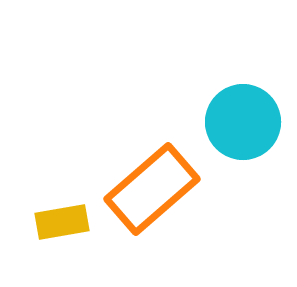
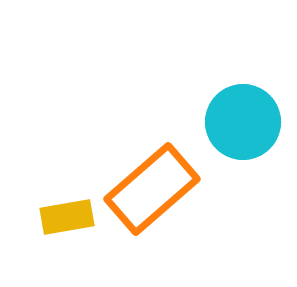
yellow rectangle: moved 5 px right, 5 px up
